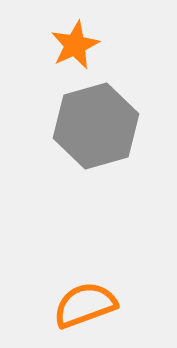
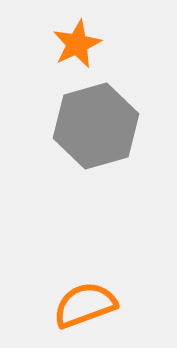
orange star: moved 2 px right, 1 px up
